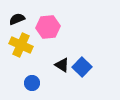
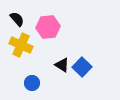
black semicircle: rotated 70 degrees clockwise
